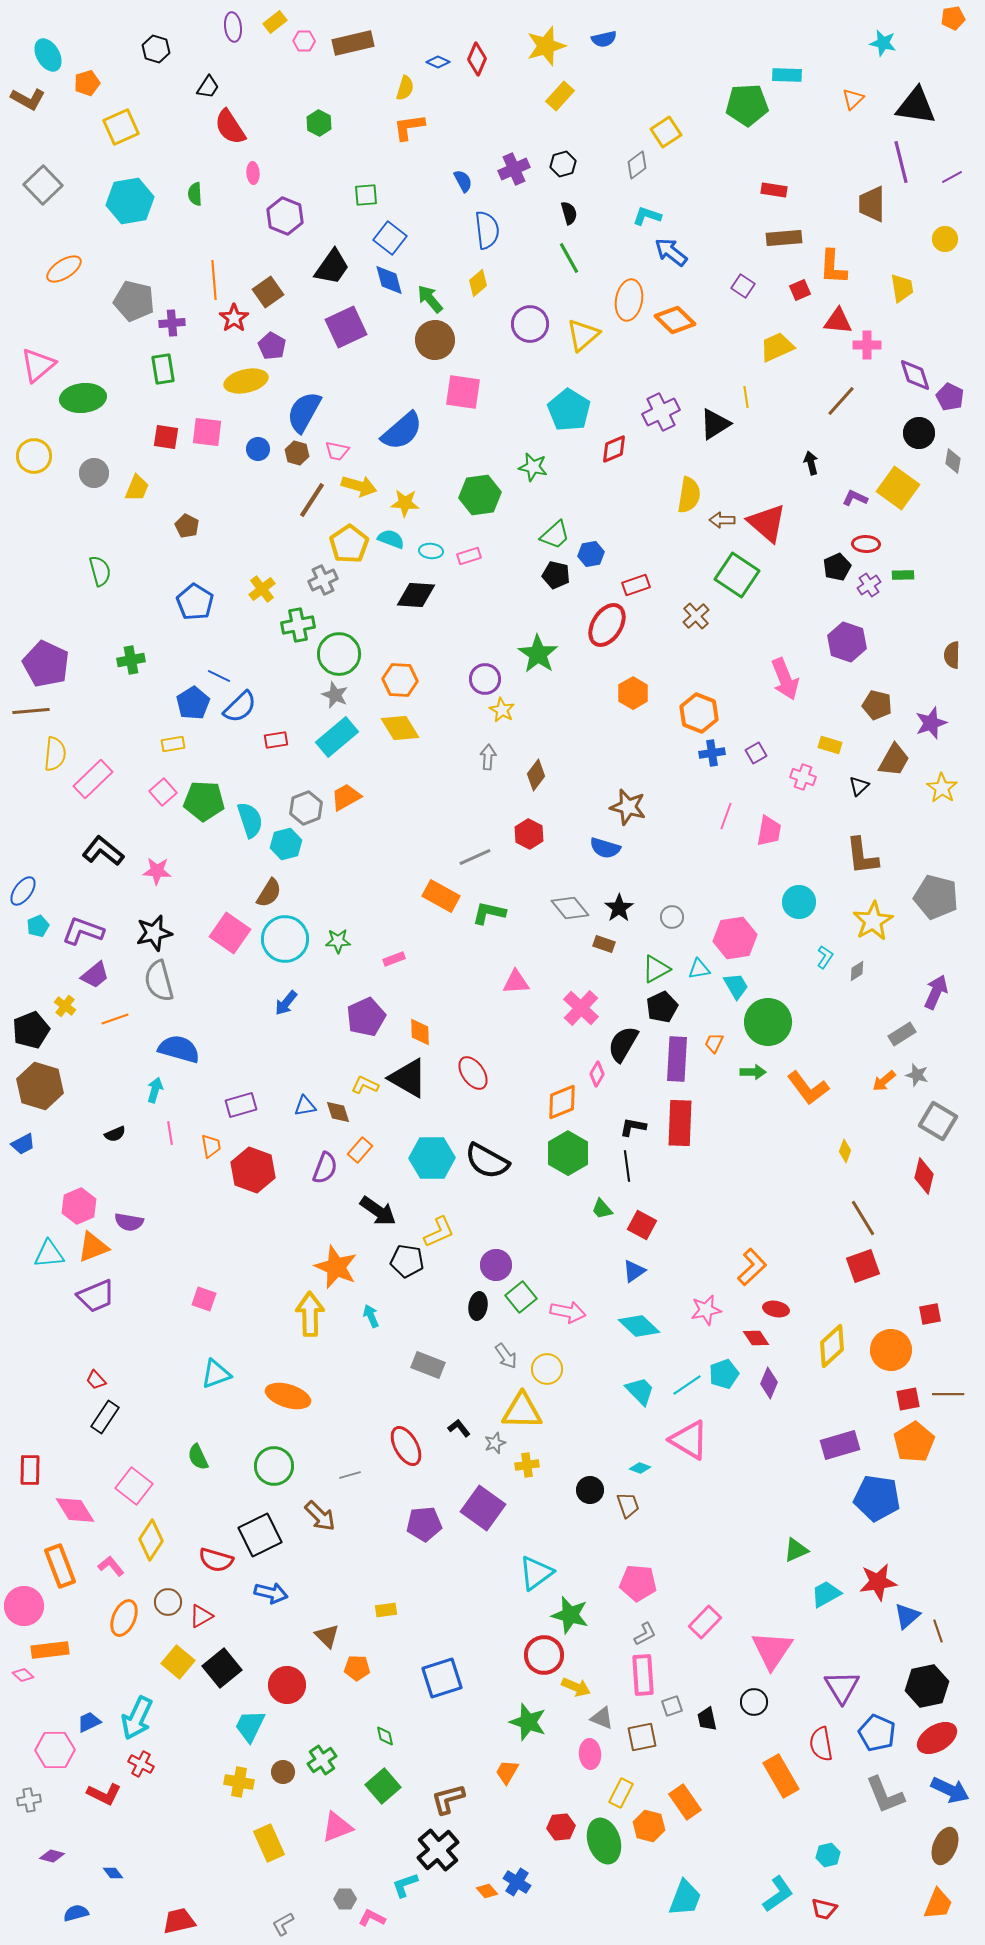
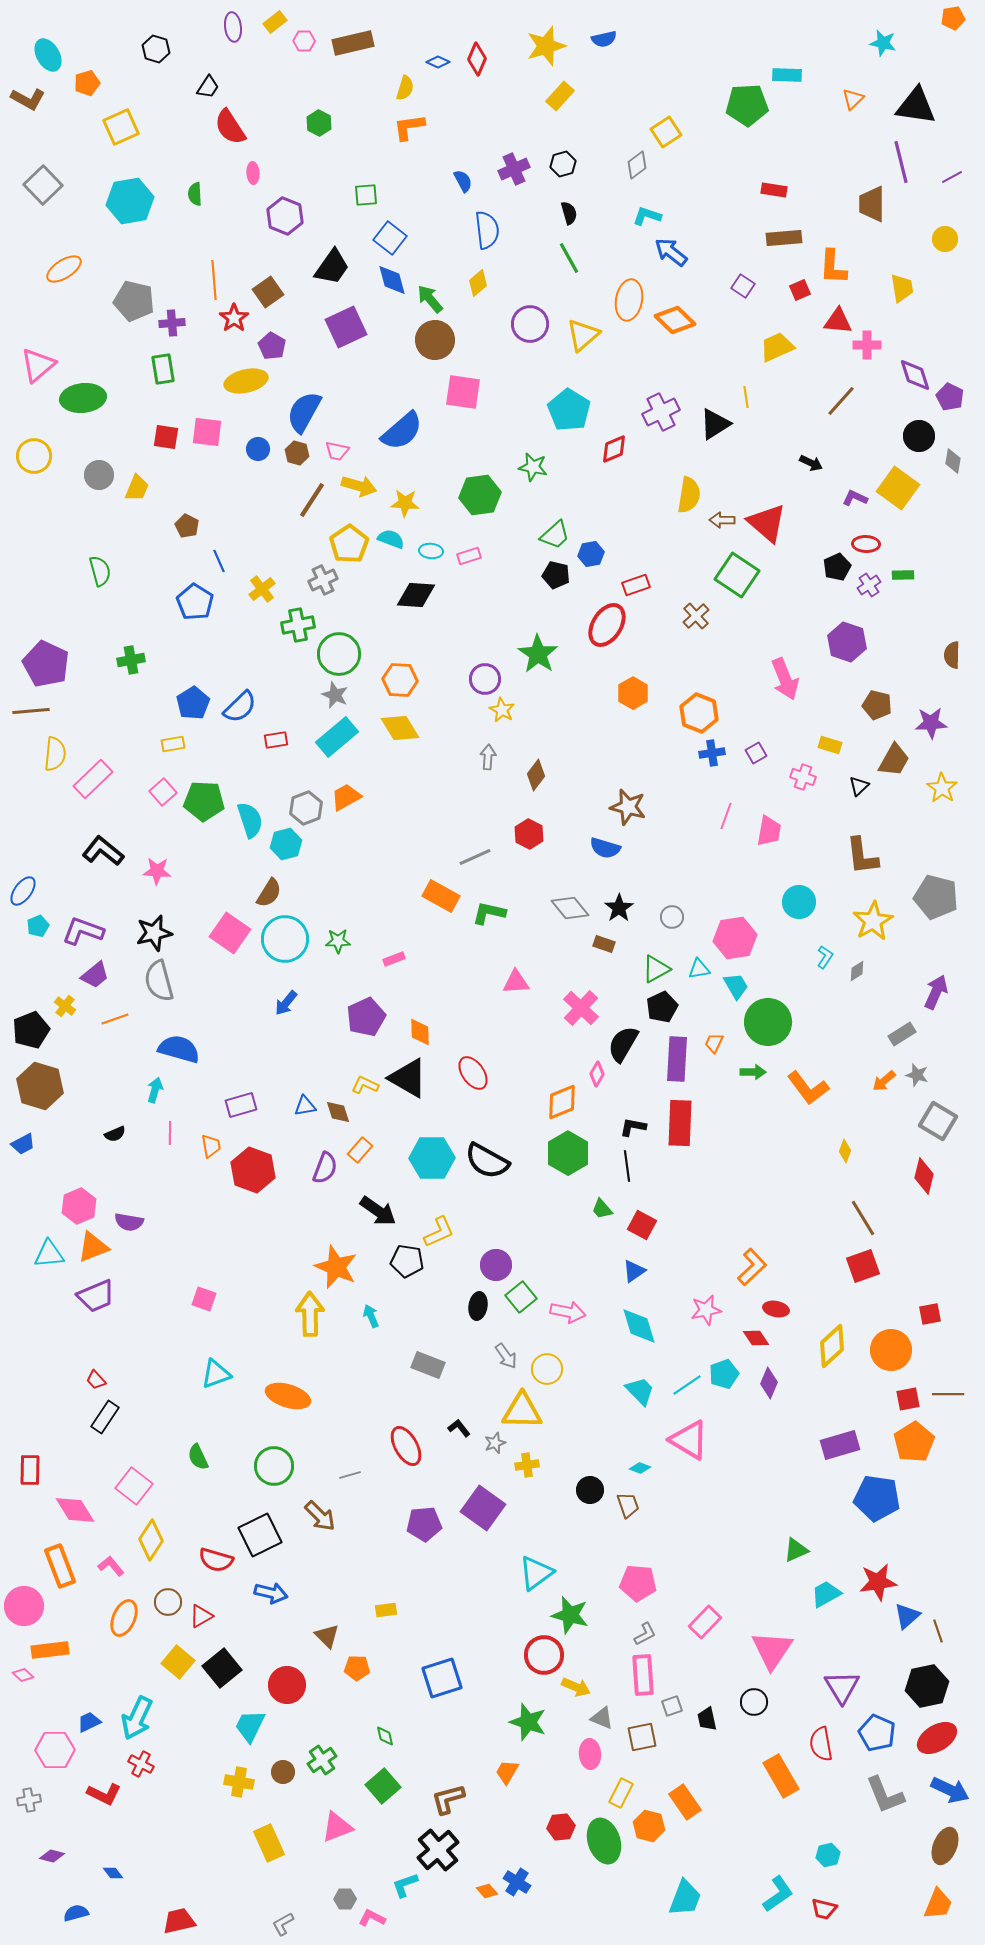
blue diamond at (389, 280): moved 3 px right
black circle at (919, 433): moved 3 px down
black arrow at (811, 463): rotated 130 degrees clockwise
gray circle at (94, 473): moved 5 px right, 2 px down
blue line at (219, 676): moved 115 px up; rotated 40 degrees clockwise
purple star at (931, 723): rotated 16 degrees clockwise
pink line at (170, 1133): rotated 10 degrees clockwise
cyan diamond at (639, 1326): rotated 30 degrees clockwise
